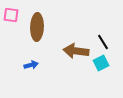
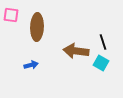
black line: rotated 14 degrees clockwise
cyan square: rotated 35 degrees counterclockwise
